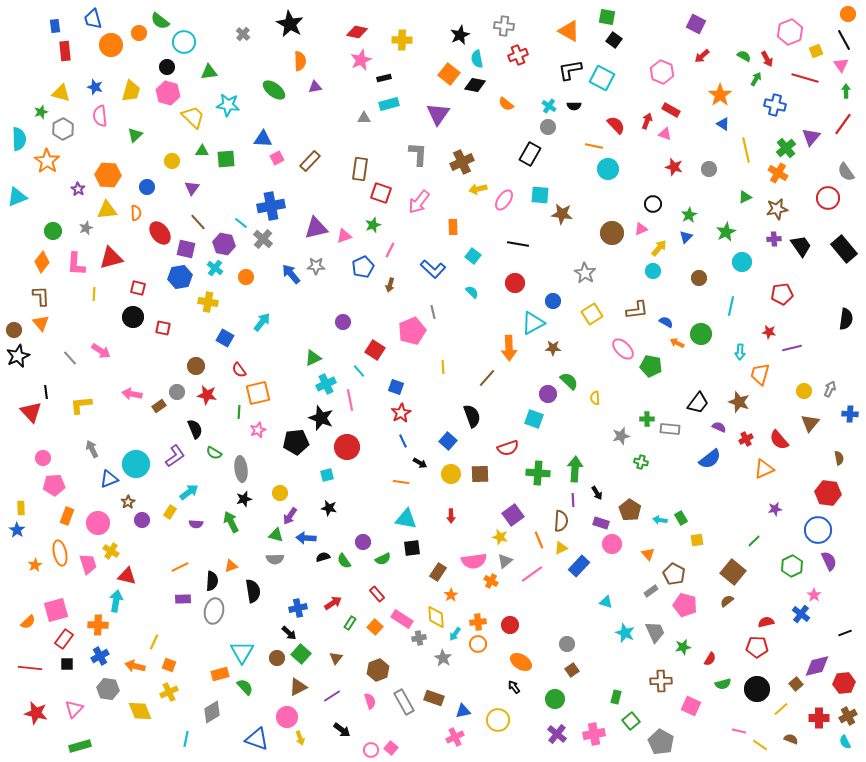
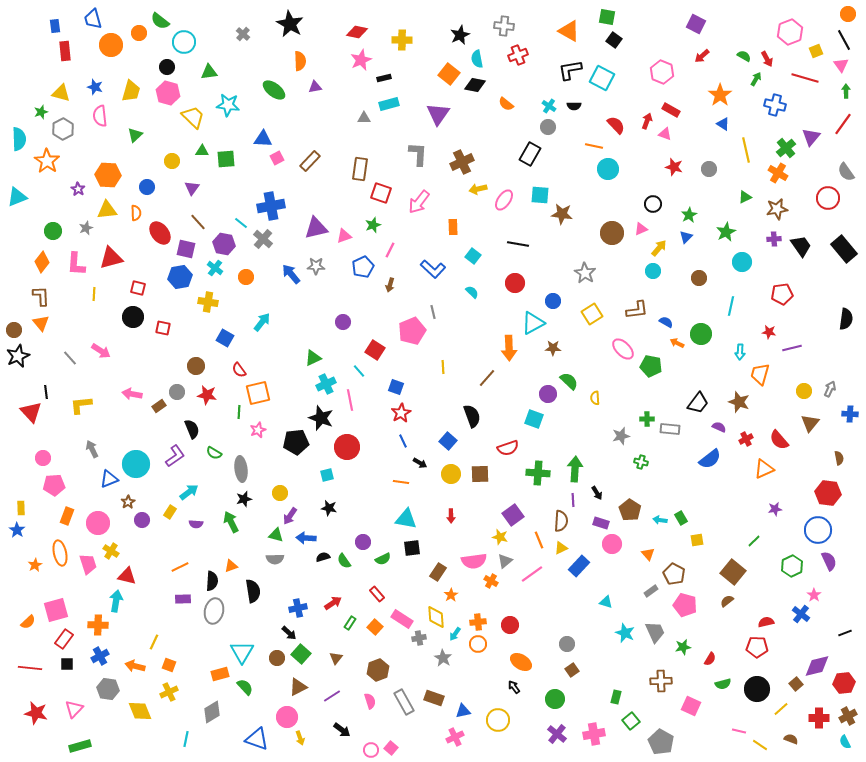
black semicircle at (195, 429): moved 3 px left
